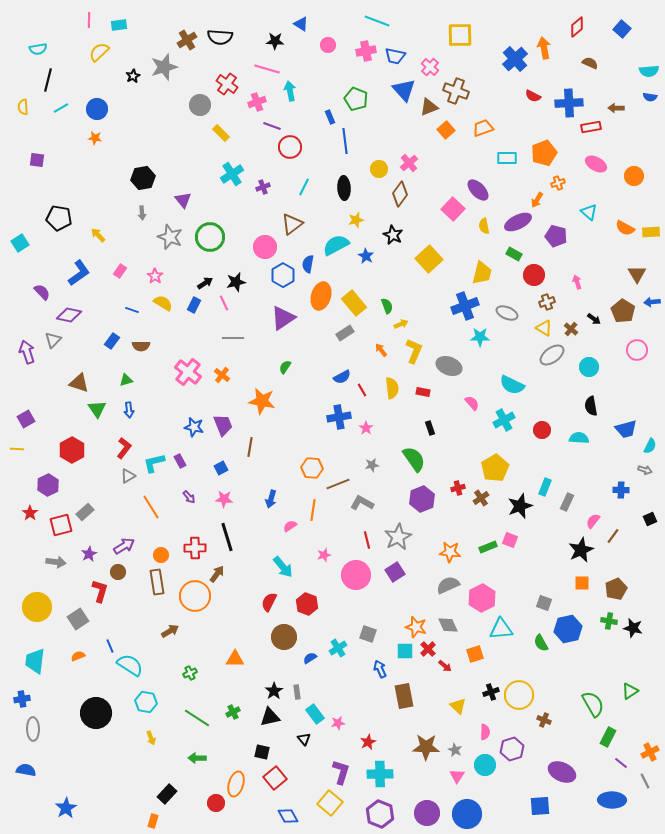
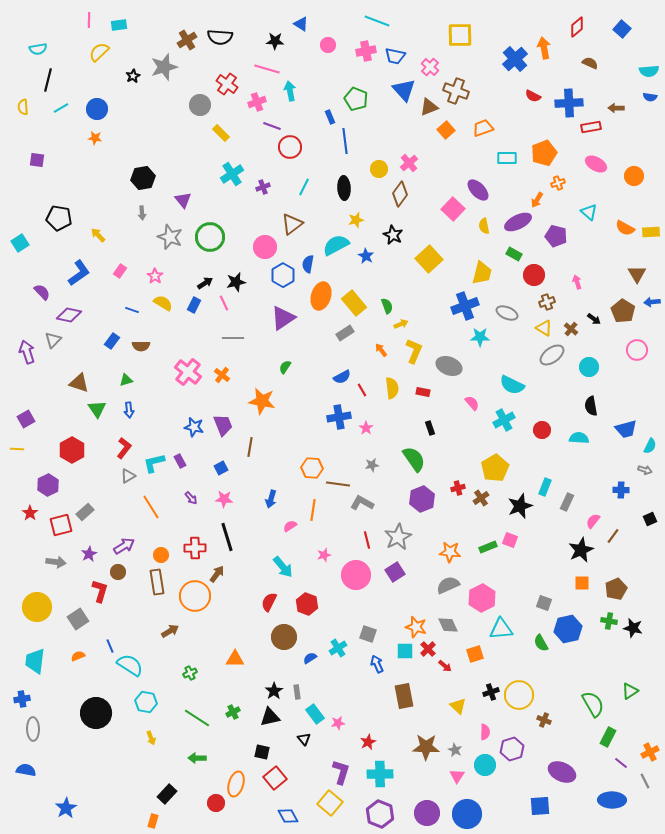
brown line at (338, 484): rotated 30 degrees clockwise
purple arrow at (189, 497): moved 2 px right, 1 px down
blue arrow at (380, 669): moved 3 px left, 5 px up
